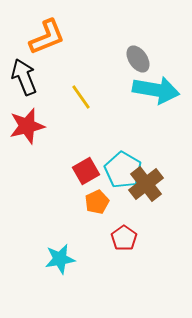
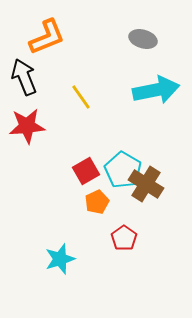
gray ellipse: moved 5 px right, 20 px up; rotated 40 degrees counterclockwise
cyan arrow: rotated 21 degrees counterclockwise
red star: rotated 9 degrees clockwise
brown cross: rotated 20 degrees counterclockwise
cyan star: rotated 8 degrees counterclockwise
